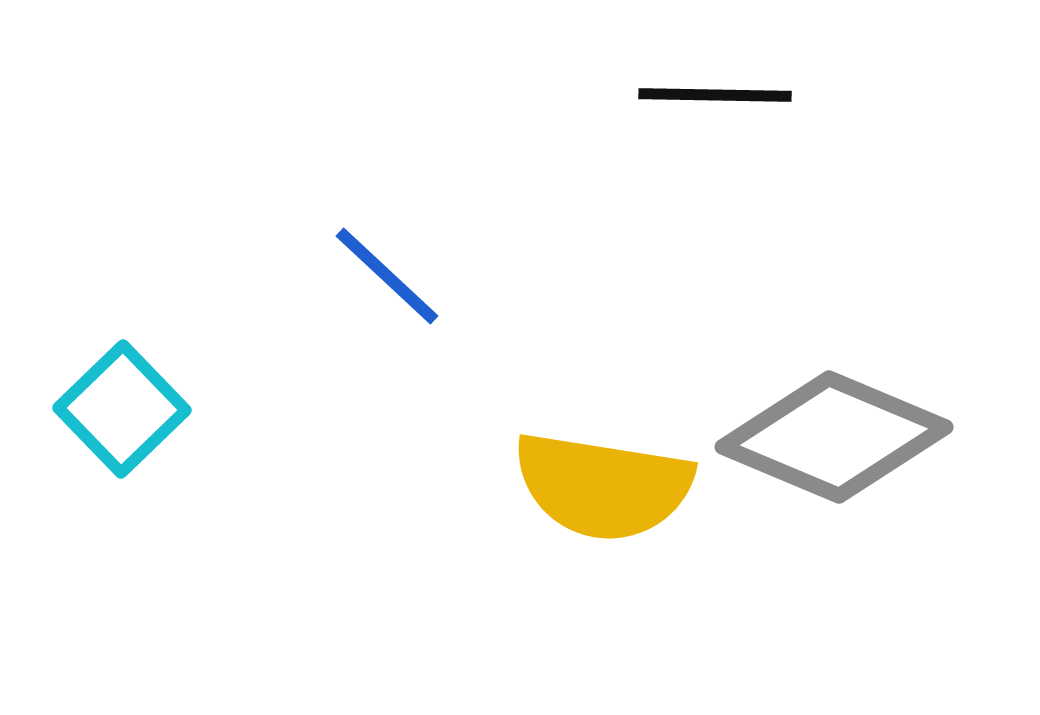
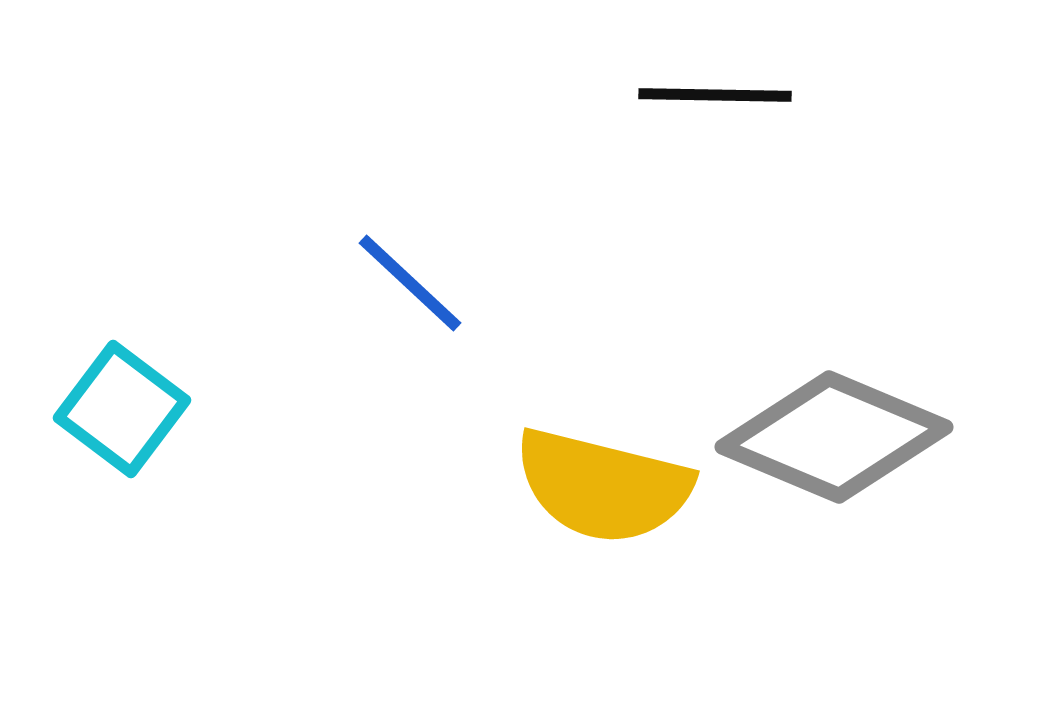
blue line: moved 23 px right, 7 px down
cyan square: rotated 9 degrees counterclockwise
yellow semicircle: rotated 5 degrees clockwise
